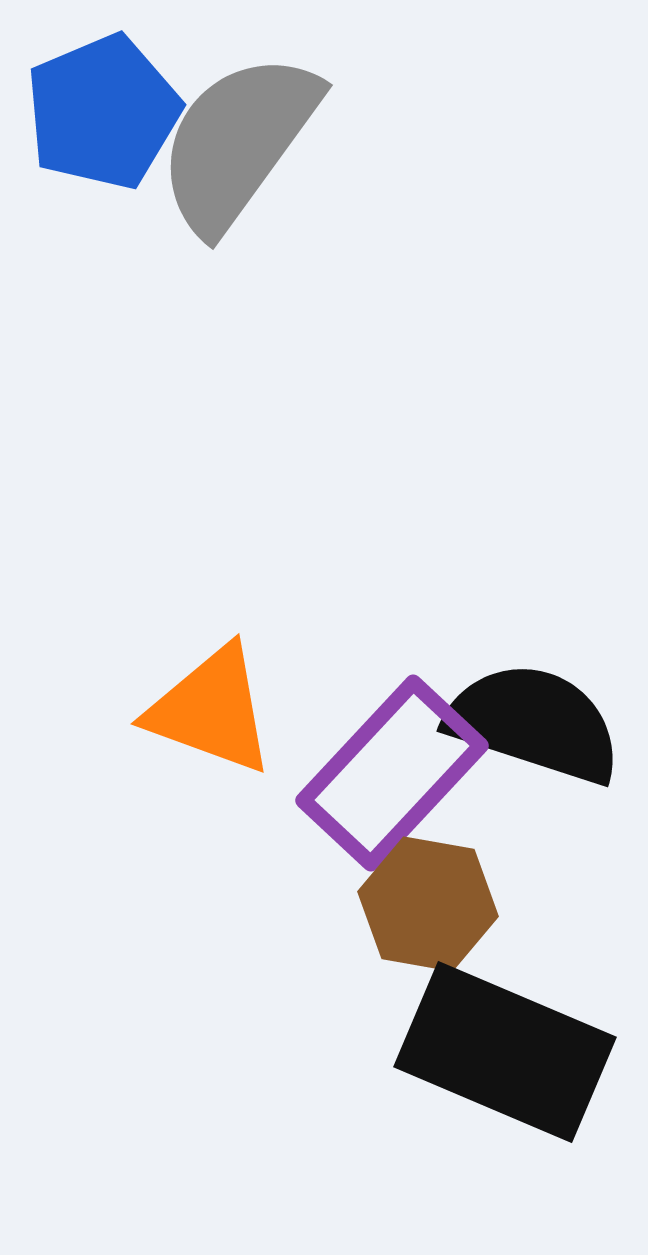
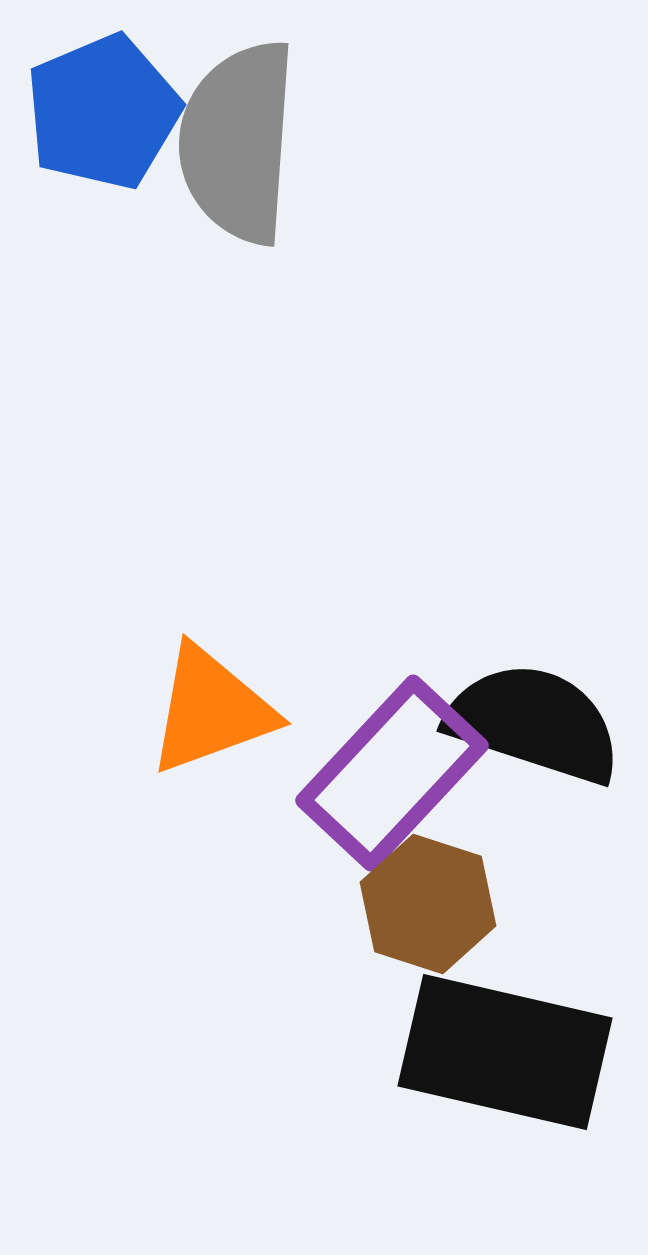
gray semicircle: rotated 32 degrees counterclockwise
orange triangle: rotated 40 degrees counterclockwise
brown hexagon: rotated 8 degrees clockwise
black rectangle: rotated 10 degrees counterclockwise
